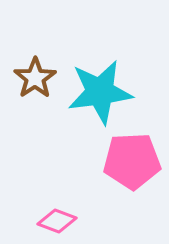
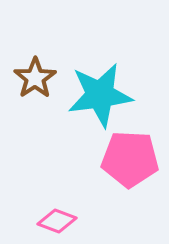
cyan star: moved 3 px down
pink pentagon: moved 2 px left, 2 px up; rotated 6 degrees clockwise
